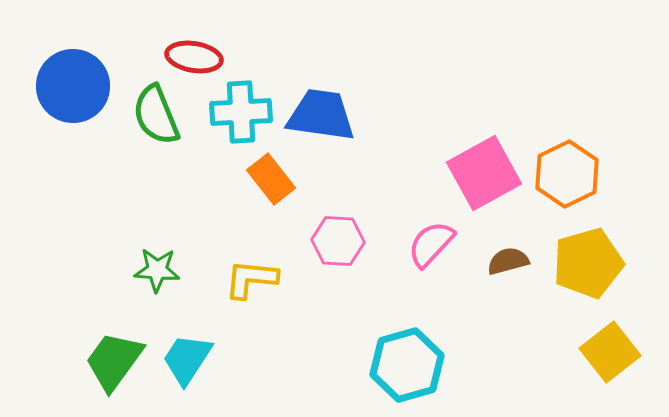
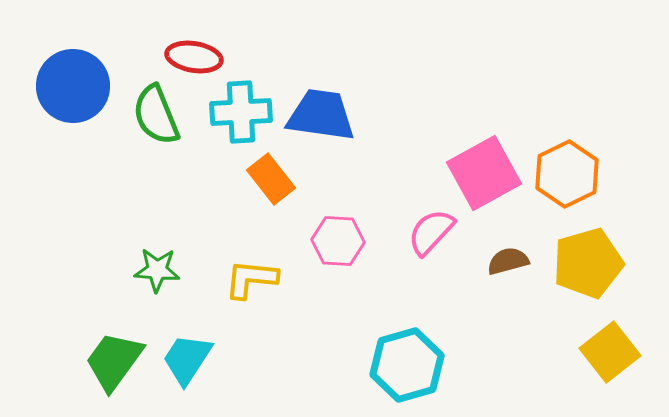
pink semicircle: moved 12 px up
